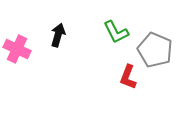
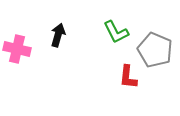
pink cross: rotated 12 degrees counterclockwise
red L-shape: rotated 15 degrees counterclockwise
